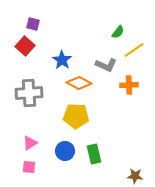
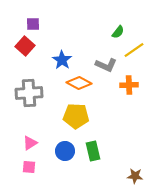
purple square: rotated 16 degrees counterclockwise
green rectangle: moved 1 px left, 3 px up
